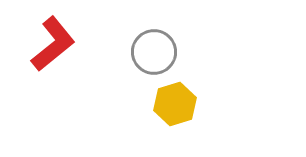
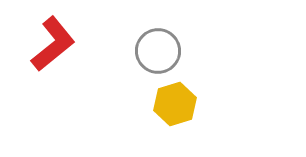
gray circle: moved 4 px right, 1 px up
